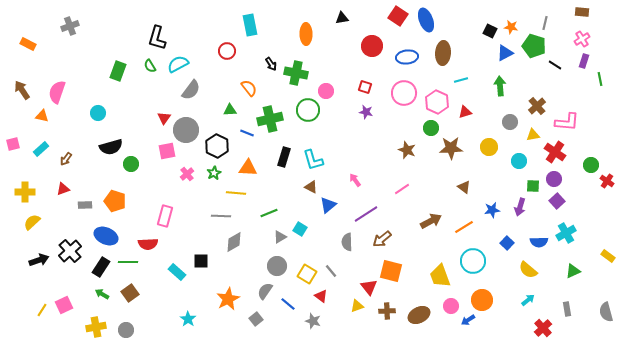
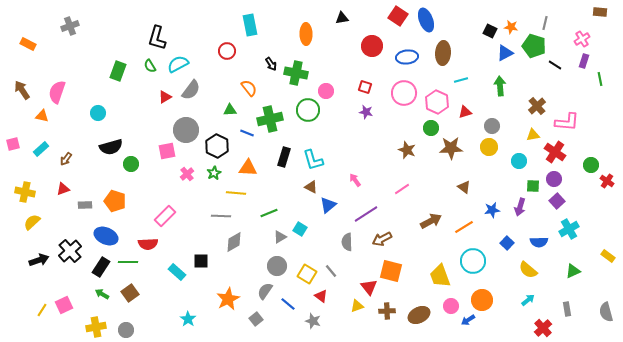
brown rectangle at (582, 12): moved 18 px right
red triangle at (164, 118): moved 1 px right, 21 px up; rotated 24 degrees clockwise
gray circle at (510, 122): moved 18 px left, 4 px down
yellow cross at (25, 192): rotated 12 degrees clockwise
pink rectangle at (165, 216): rotated 30 degrees clockwise
cyan cross at (566, 233): moved 3 px right, 4 px up
brown arrow at (382, 239): rotated 12 degrees clockwise
